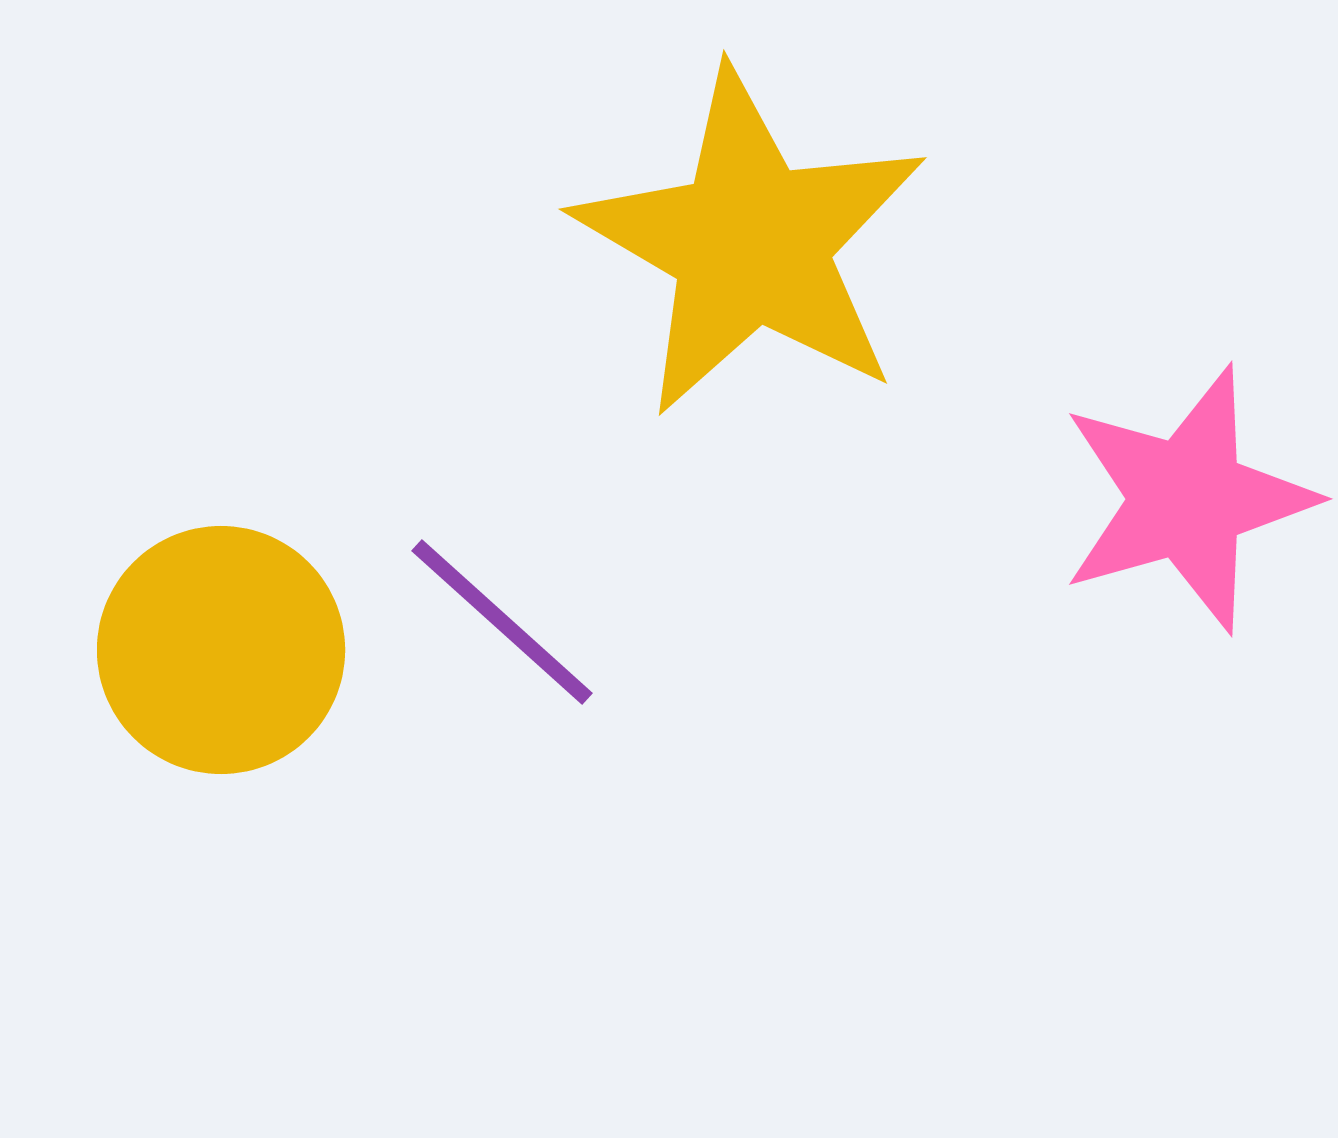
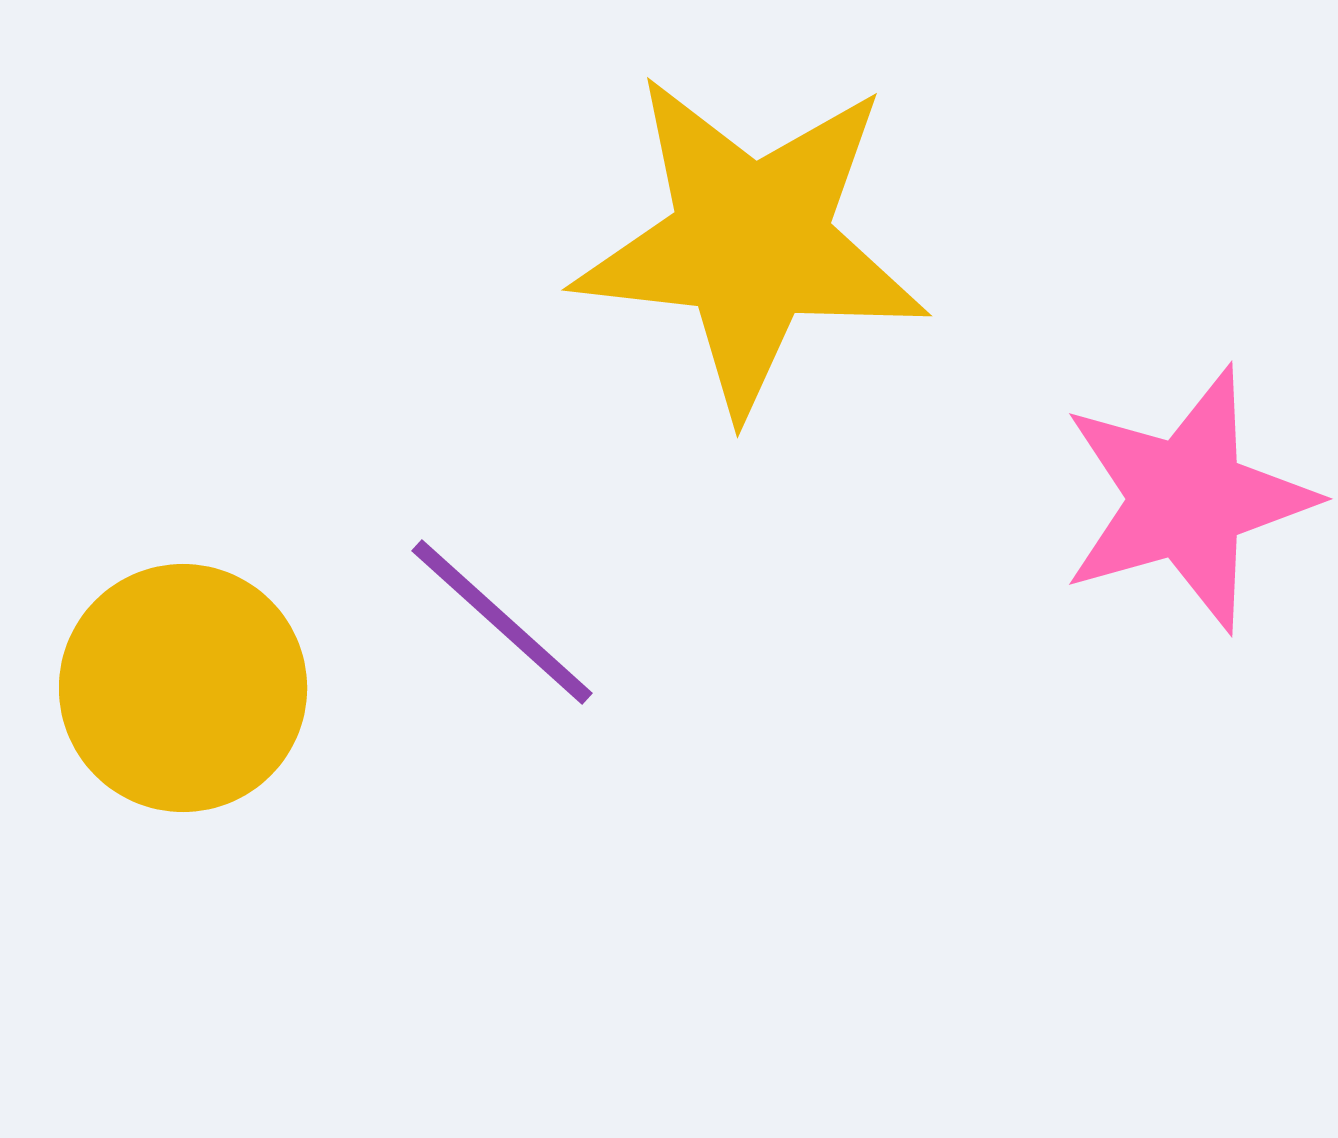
yellow star: rotated 24 degrees counterclockwise
yellow circle: moved 38 px left, 38 px down
